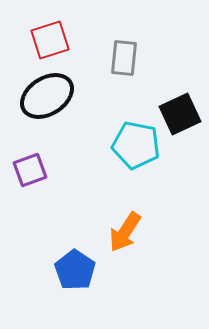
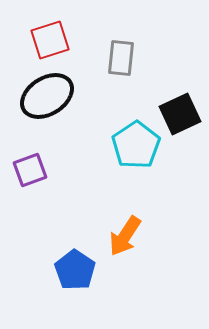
gray rectangle: moved 3 px left
cyan pentagon: rotated 27 degrees clockwise
orange arrow: moved 4 px down
